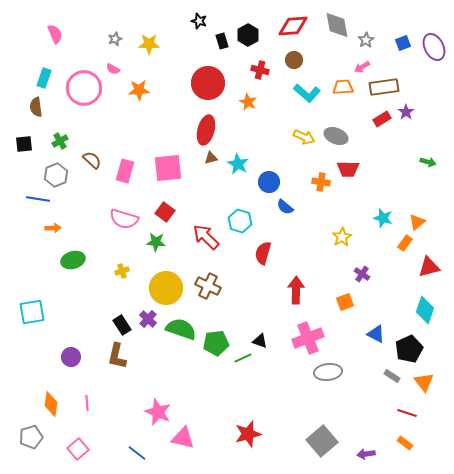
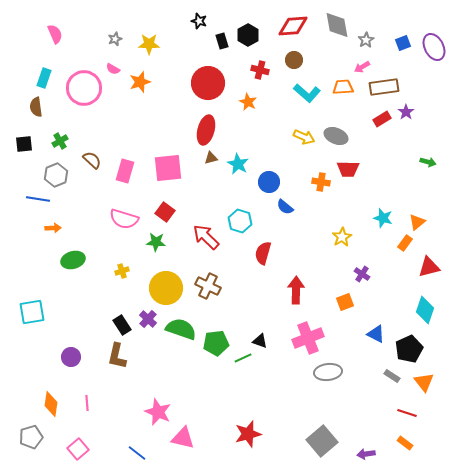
orange star at (139, 90): moved 1 px right, 8 px up; rotated 15 degrees counterclockwise
